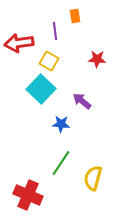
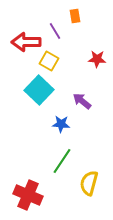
purple line: rotated 24 degrees counterclockwise
red arrow: moved 7 px right, 1 px up; rotated 8 degrees clockwise
cyan square: moved 2 px left, 1 px down
green line: moved 1 px right, 2 px up
yellow semicircle: moved 4 px left, 5 px down
